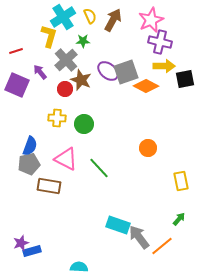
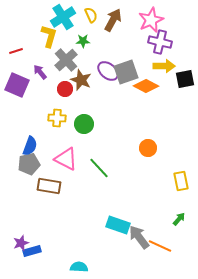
yellow semicircle: moved 1 px right, 1 px up
orange line: moved 2 px left; rotated 65 degrees clockwise
